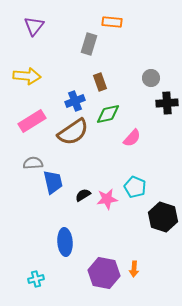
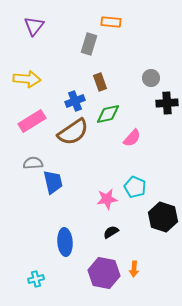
orange rectangle: moved 1 px left
yellow arrow: moved 3 px down
black semicircle: moved 28 px right, 37 px down
